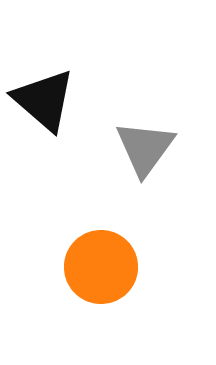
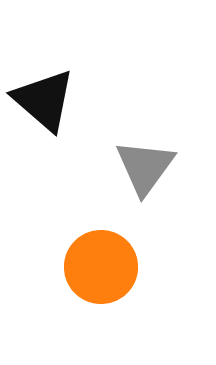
gray triangle: moved 19 px down
